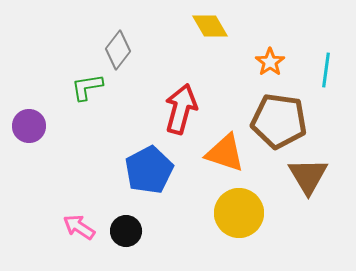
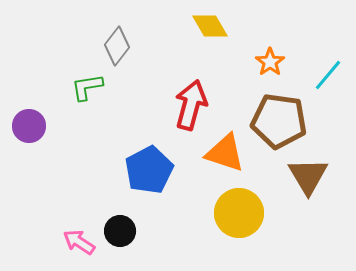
gray diamond: moved 1 px left, 4 px up
cyan line: moved 2 px right, 5 px down; rotated 32 degrees clockwise
red arrow: moved 10 px right, 4 px up
pink arrow: moved 15 px down
black circle: moved 6 px left
